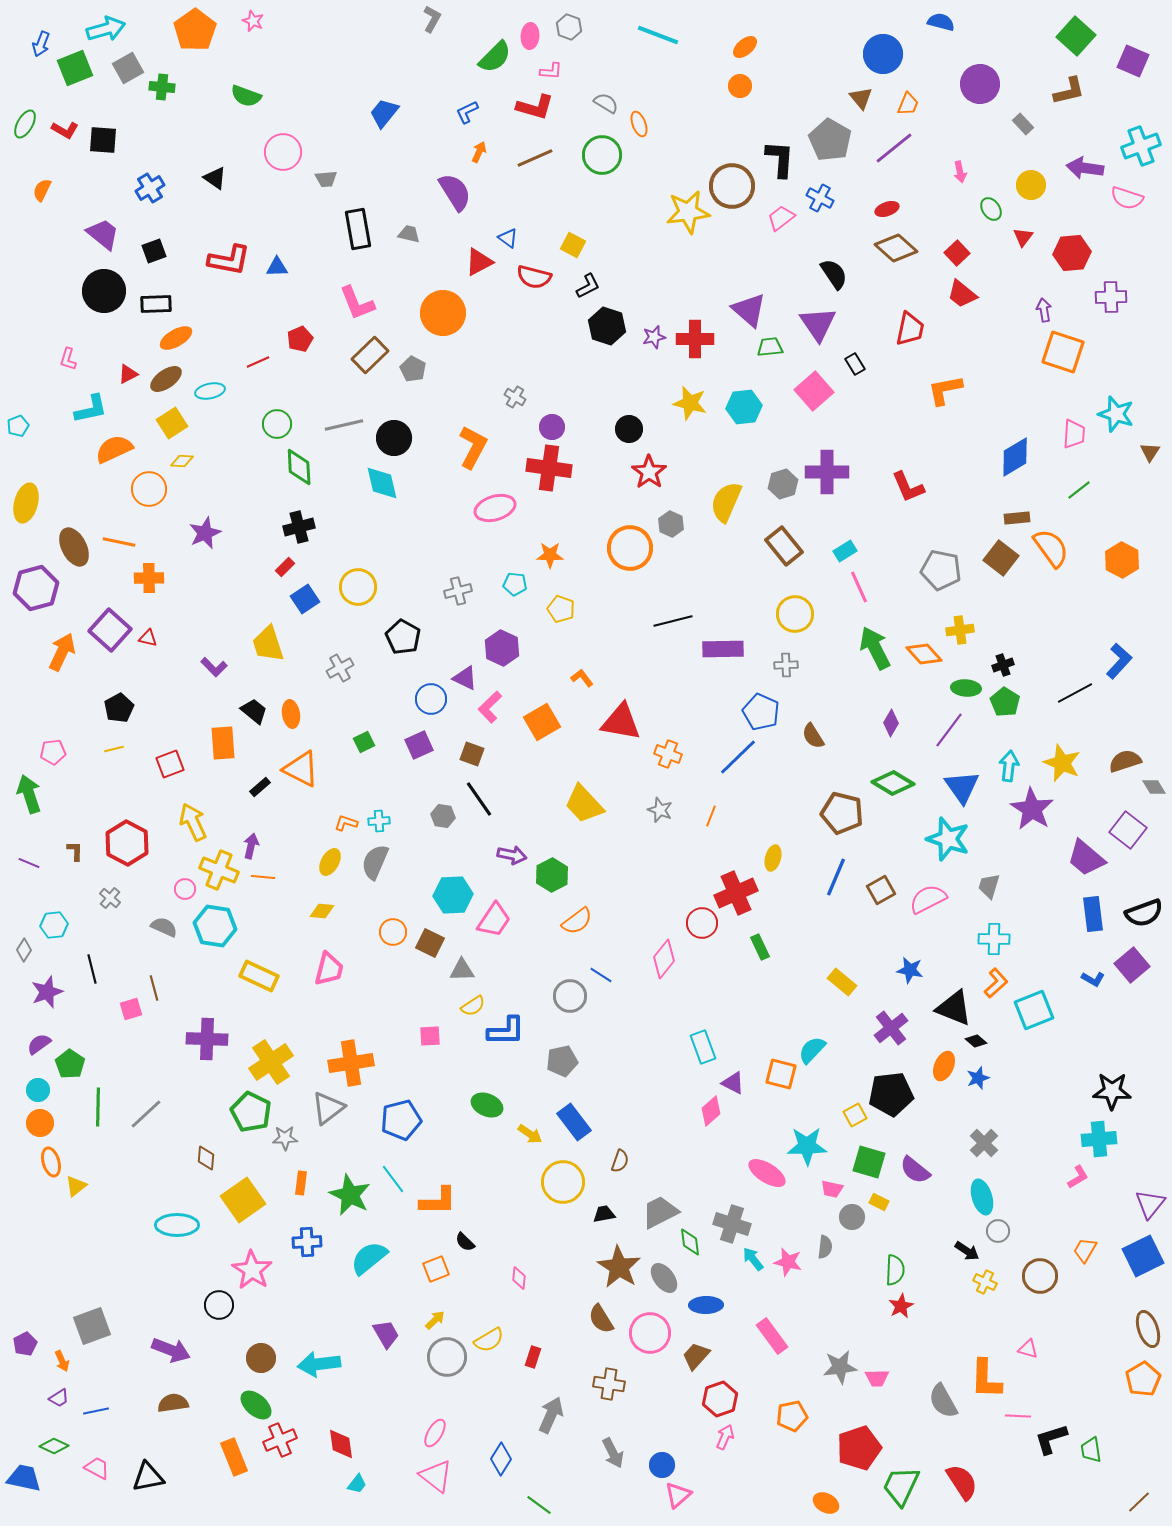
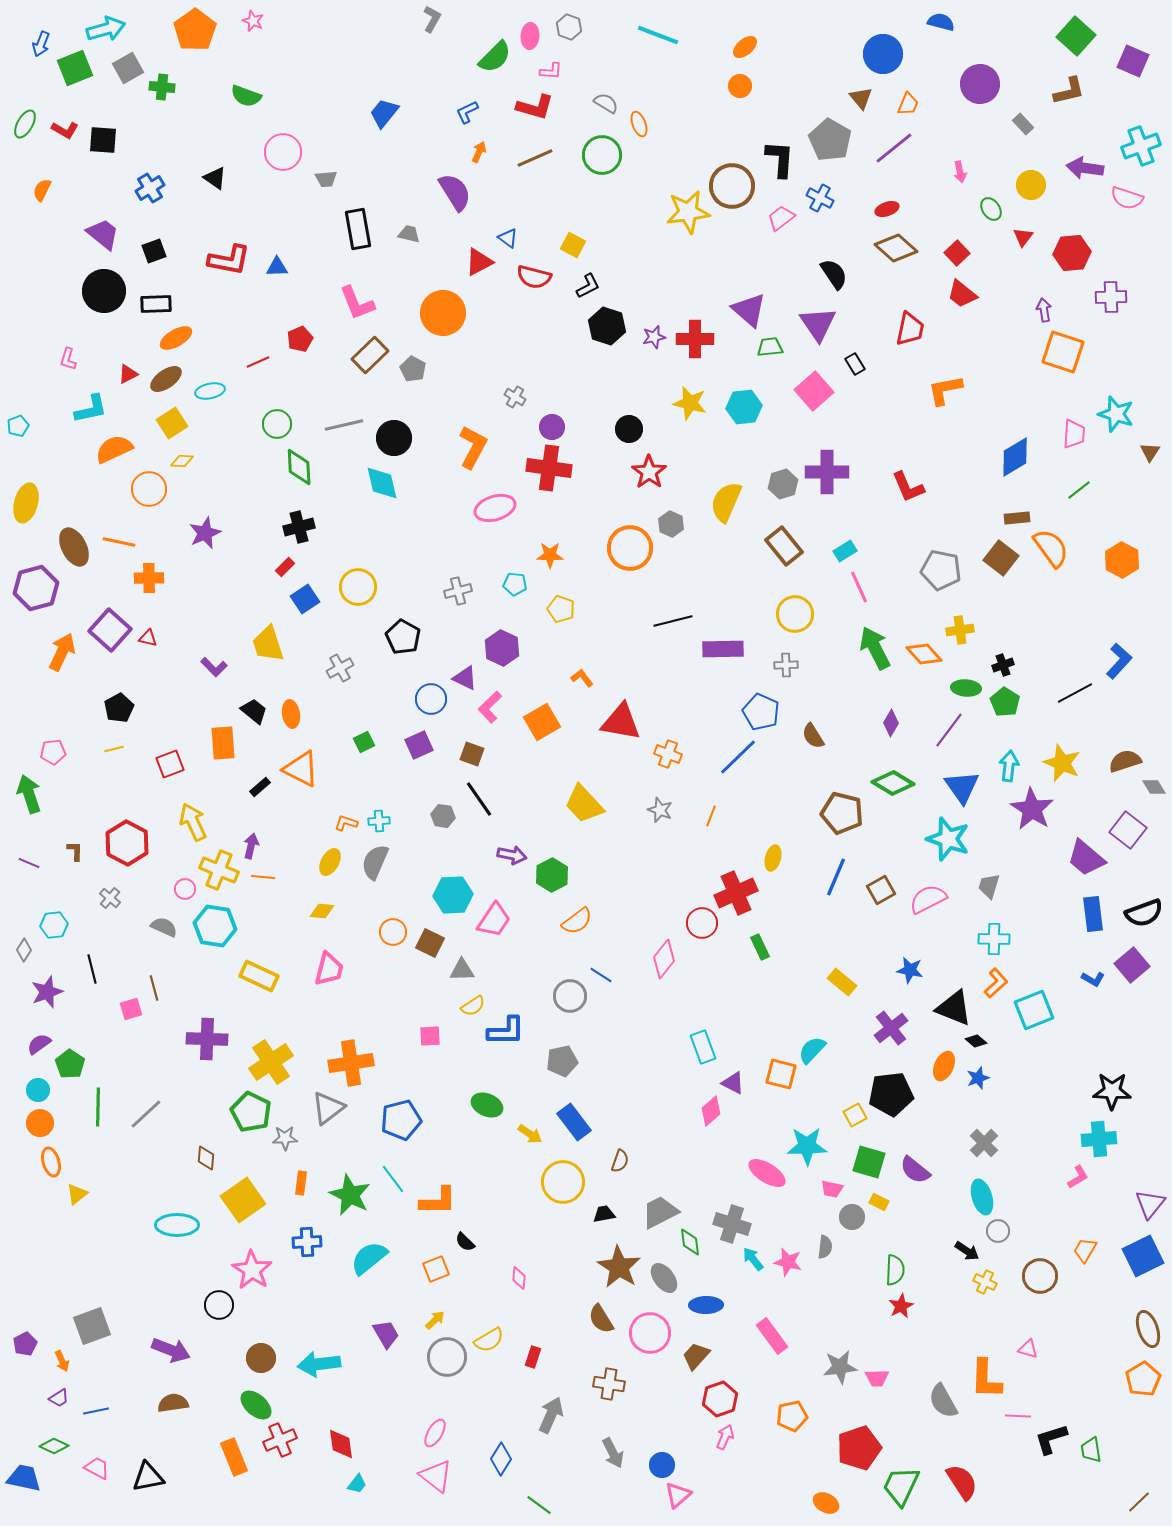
yellow triangle at (76, 1186): moved 1 px right, 8 px down
